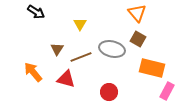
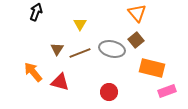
black arrow: rotated 102 degrees counterclockwise
brown square: moved 2 px left, 1 px down; rotated 21 degrees clockwise
brown line: moved 1 px left, 4 px up
red triangle: moved 6 px left, 3 px down
pink rectangle: rotated 42 degrees clockwise
